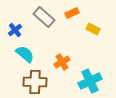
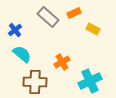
orange rectangle: moved 2 px right
gray rectangle: moved 4 px right
cyan semicircle: moved 3 px left
